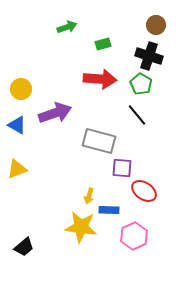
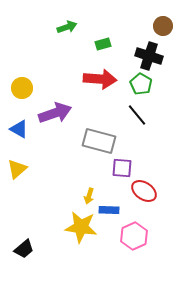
brown circle: moved 7 px right, 1 px down
yellow circle: moved 1 px right, 1 px up
blue triangle: moved 2 px right, 4 px down
yellow triangle: rotated 20 degrees counterclockwise
black trapezoid: moved 2 px down
